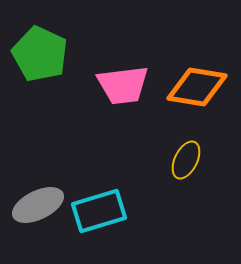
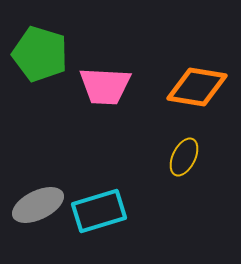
green pentagon: rotated 8 degrees counterclockwise
pink trapezoid: moved 18 px left, 1 px down; rotated 10 degrees clockwise
yellow ellipse: moved 2 px left, 3 px up
